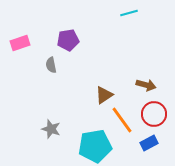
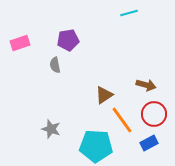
gray semicircle: moved 4 px right
cyan pentagon: moved 1 px right; rotated 12 degrees clockwise
